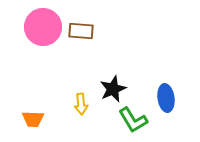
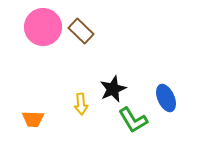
brown rectangle: rotated 40 degrees clockwise
blue ellipse: rotated 16 degrees counterclockwise
